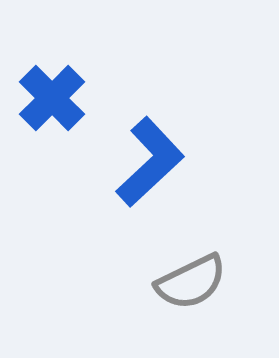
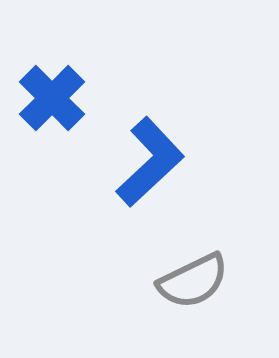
gray semicircle: moved 2 px right, 1 px up
